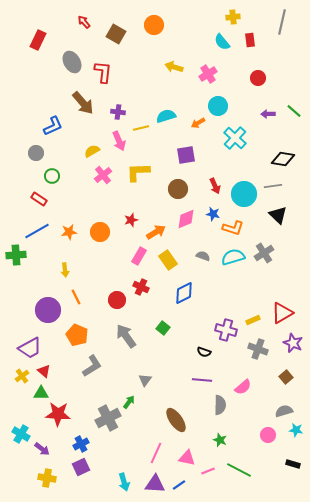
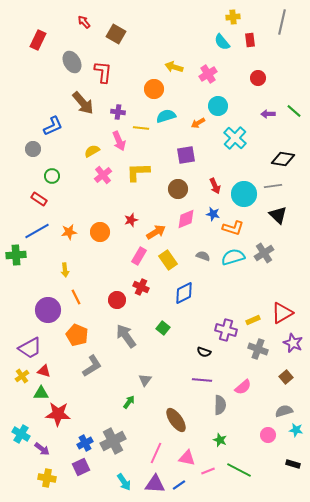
orange circle at (154, 25): moved 64 px down
yellow line at (141, 128): rotated 21 degrees clockwise
gray circle at (36, 153): moved 3 px left, 4 px up
red triangle at (44, 371): rotated 24 degrees counterclockwise
gray cross at (108, 418): moved 5 px right, 23 px down
blue cross at (81, 444): moved 4 px right, 1 px up
cyan arrow at (124, 482): rotated 18 degrees counterclockwise
